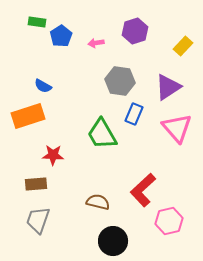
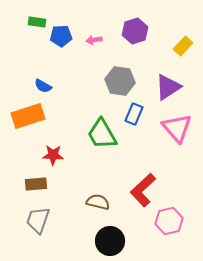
blue pentagon: rotated 30 degrees clockwise
pink arrow: moved 2 px left, 3 px up
black circle: moved 3 px left
